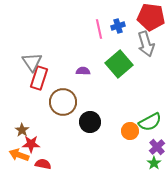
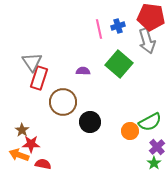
gray arrow: moved 1 px right, 3 px up
green square: rotated 8 degrees counterclockwise
